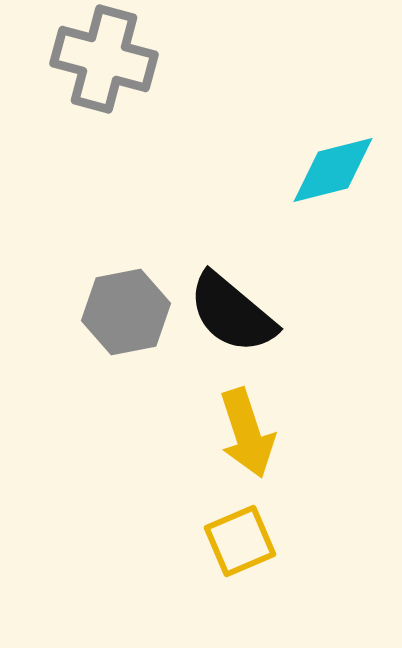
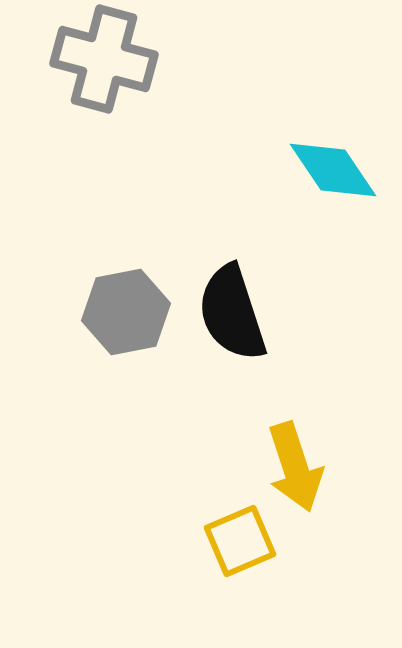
cyan diamond: rotated 70 degrees clockwise
black semicircle: rotated 32 degrees clockwise
yellow arrow: moved 48 px right, 34 px down
